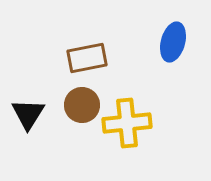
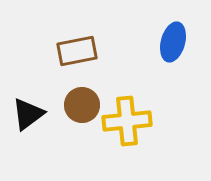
brown rectangle: moved 10 px left, 7 px up
black triangle: rotated 21 degrees clockwise
yellow cross: moved 2 px up
